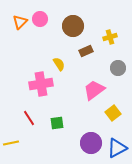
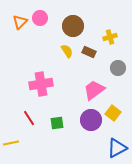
pink circle: moved 1 px up
brown rectangle: moved 3 px right, 1 px down; rotated 48 degrees clockwise
yellow semicircle: moved 8 px right, 13 px up
yellow square: rotated 14 degrees counterclockwise
purple circle: moved 23 px up
